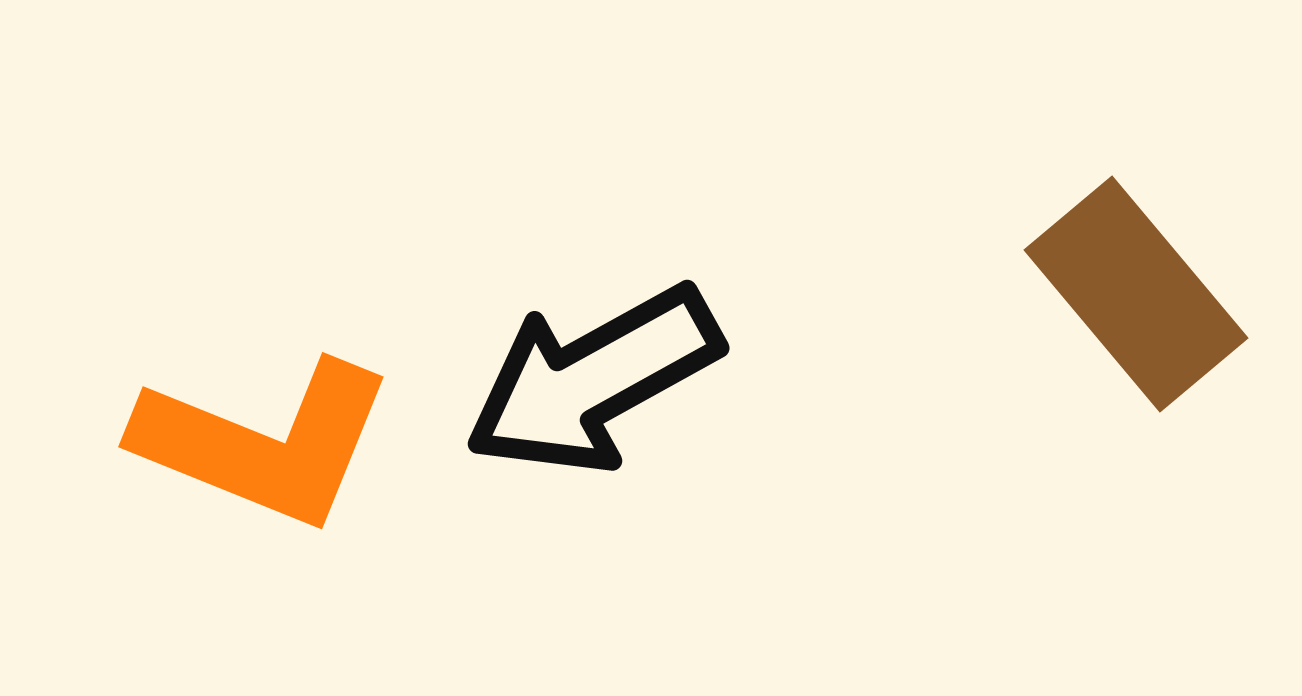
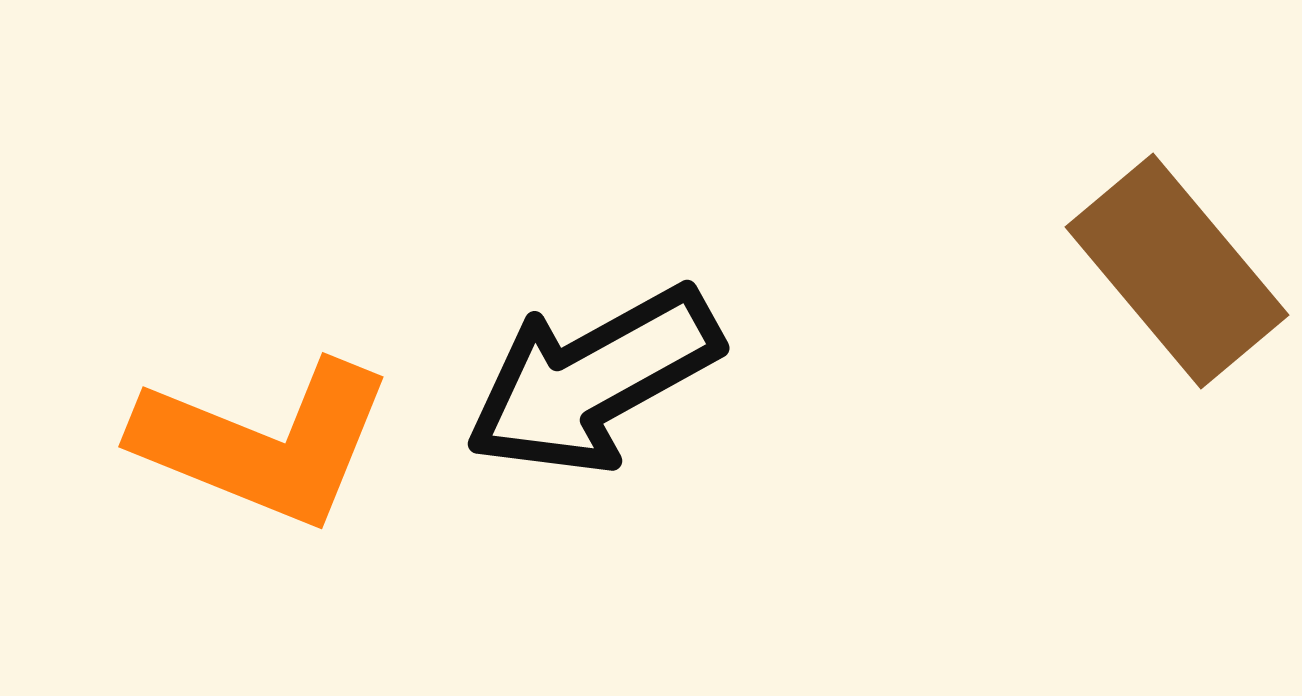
brown rectangle: moved 41 px right, 23 px up
